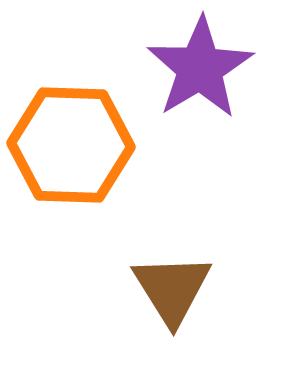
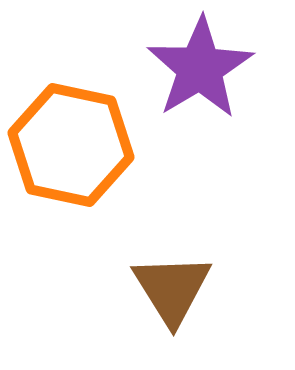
orange hexagon: rotated 10 degrees clockwise
